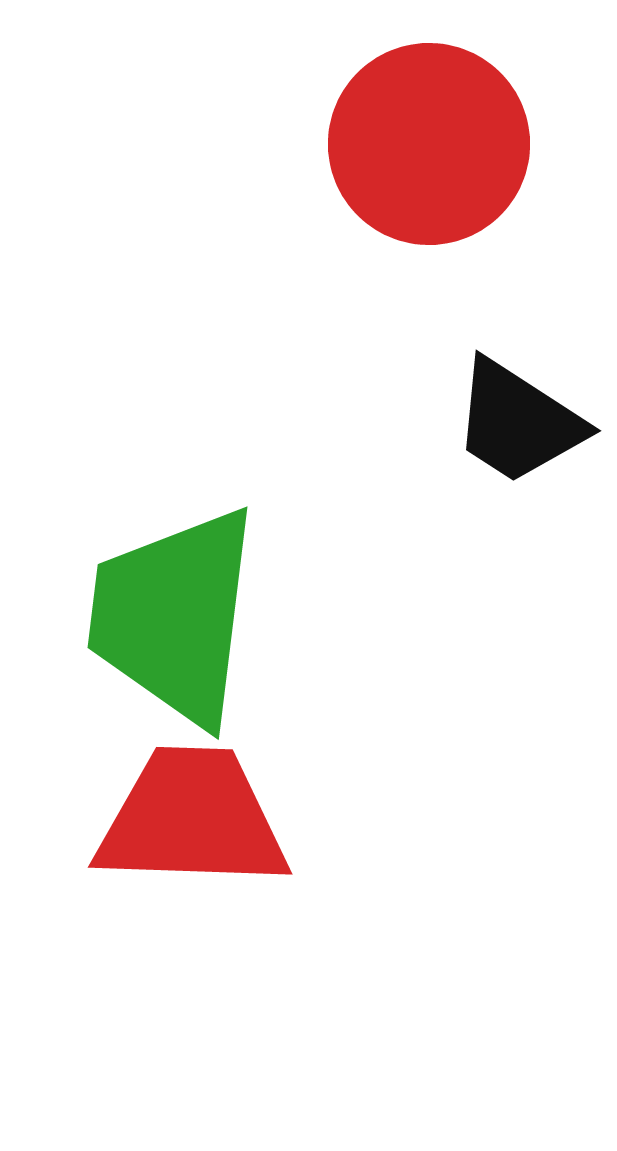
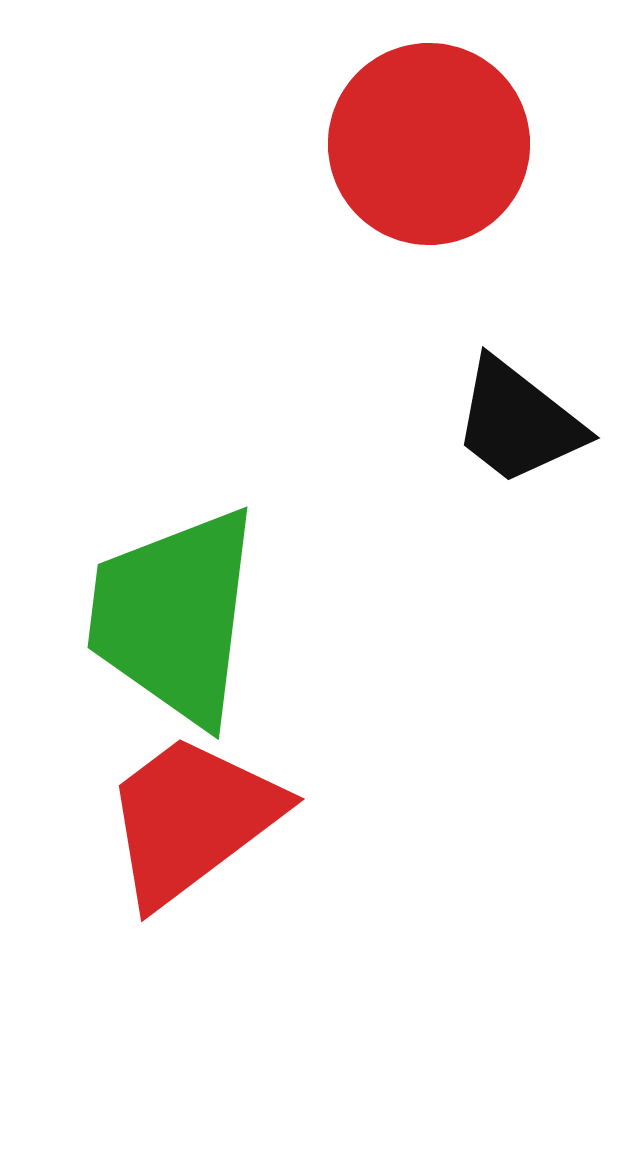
black trapezoid: rotated 5 degrees clockwise
red trapezoid: rotated 39 degrees counterclockwise
